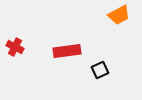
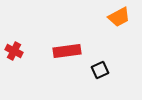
orange trapezoid: moved 2 px down
red cross: moved 1 px left, 4 px down
